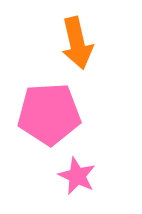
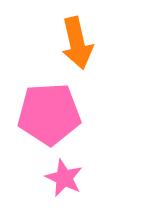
pink star: moved 13 px left, 2 px down
